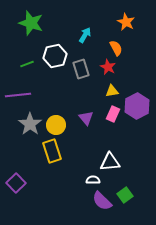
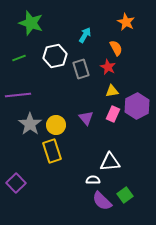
green line: moved 8 px left, 6 px up
